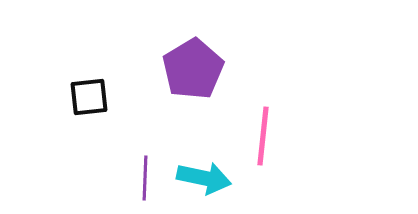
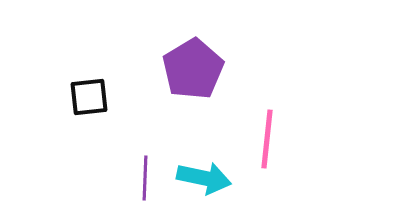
pink line: moved 4 px right, 3 px down
